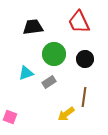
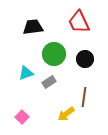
pink square: moved 12 px right; rotated 24 degrees clockwise
